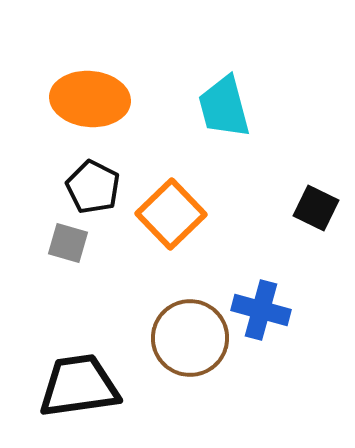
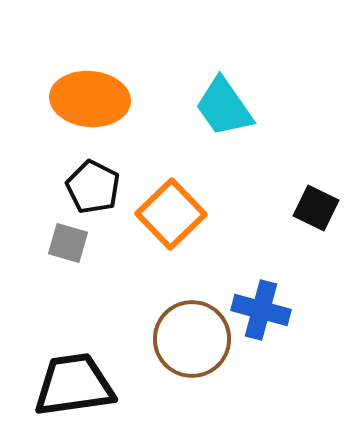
cyan trapezoid: rotated 20 degrees counterclockwise
brown circle: moved 2 px right, 1 px down
black trapezoid: moved 5 px left, 1 px up
